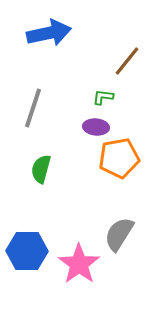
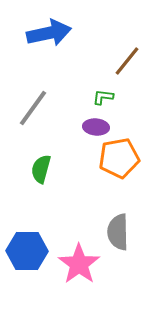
gray line: rotated 18 degrees clockwise
gray semicircle: moved 1 px left, 2 px up; rotated 33 degrees counterclockwise
